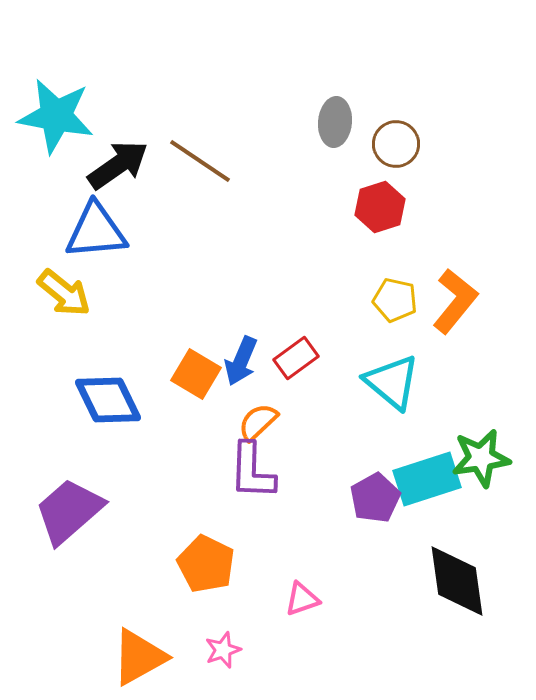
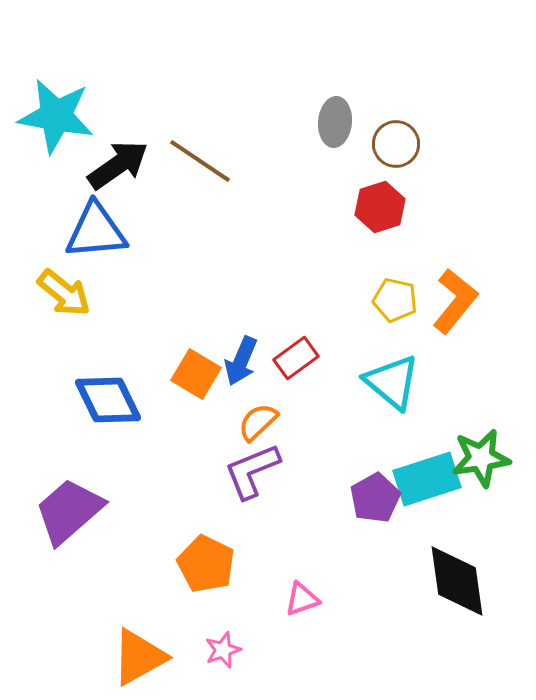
purple L-shape: rotated 66 degrees clockwise
